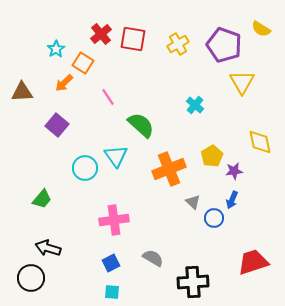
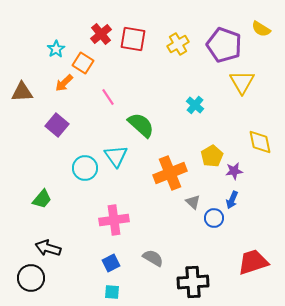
orange cross: moved 1 px right, 4 px down
